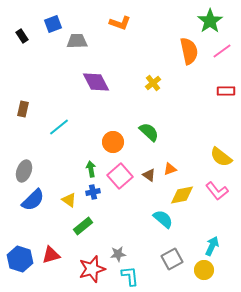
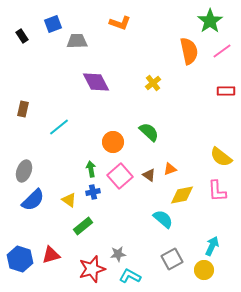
pink L-shape: rotated 35 degrees clockwise
cyan L-shape: rotated 55 degrees counterclockwise
